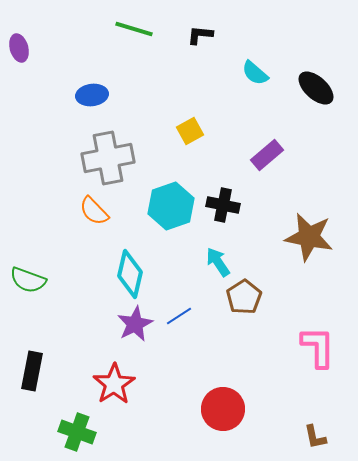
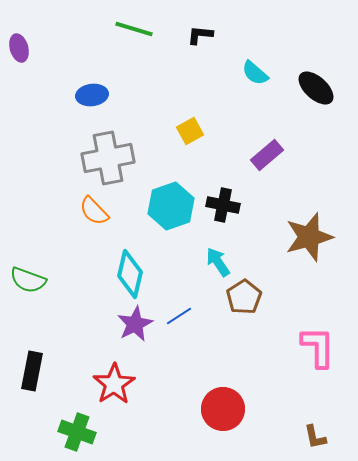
brown star: rotated 27 degrees counterclockwise
